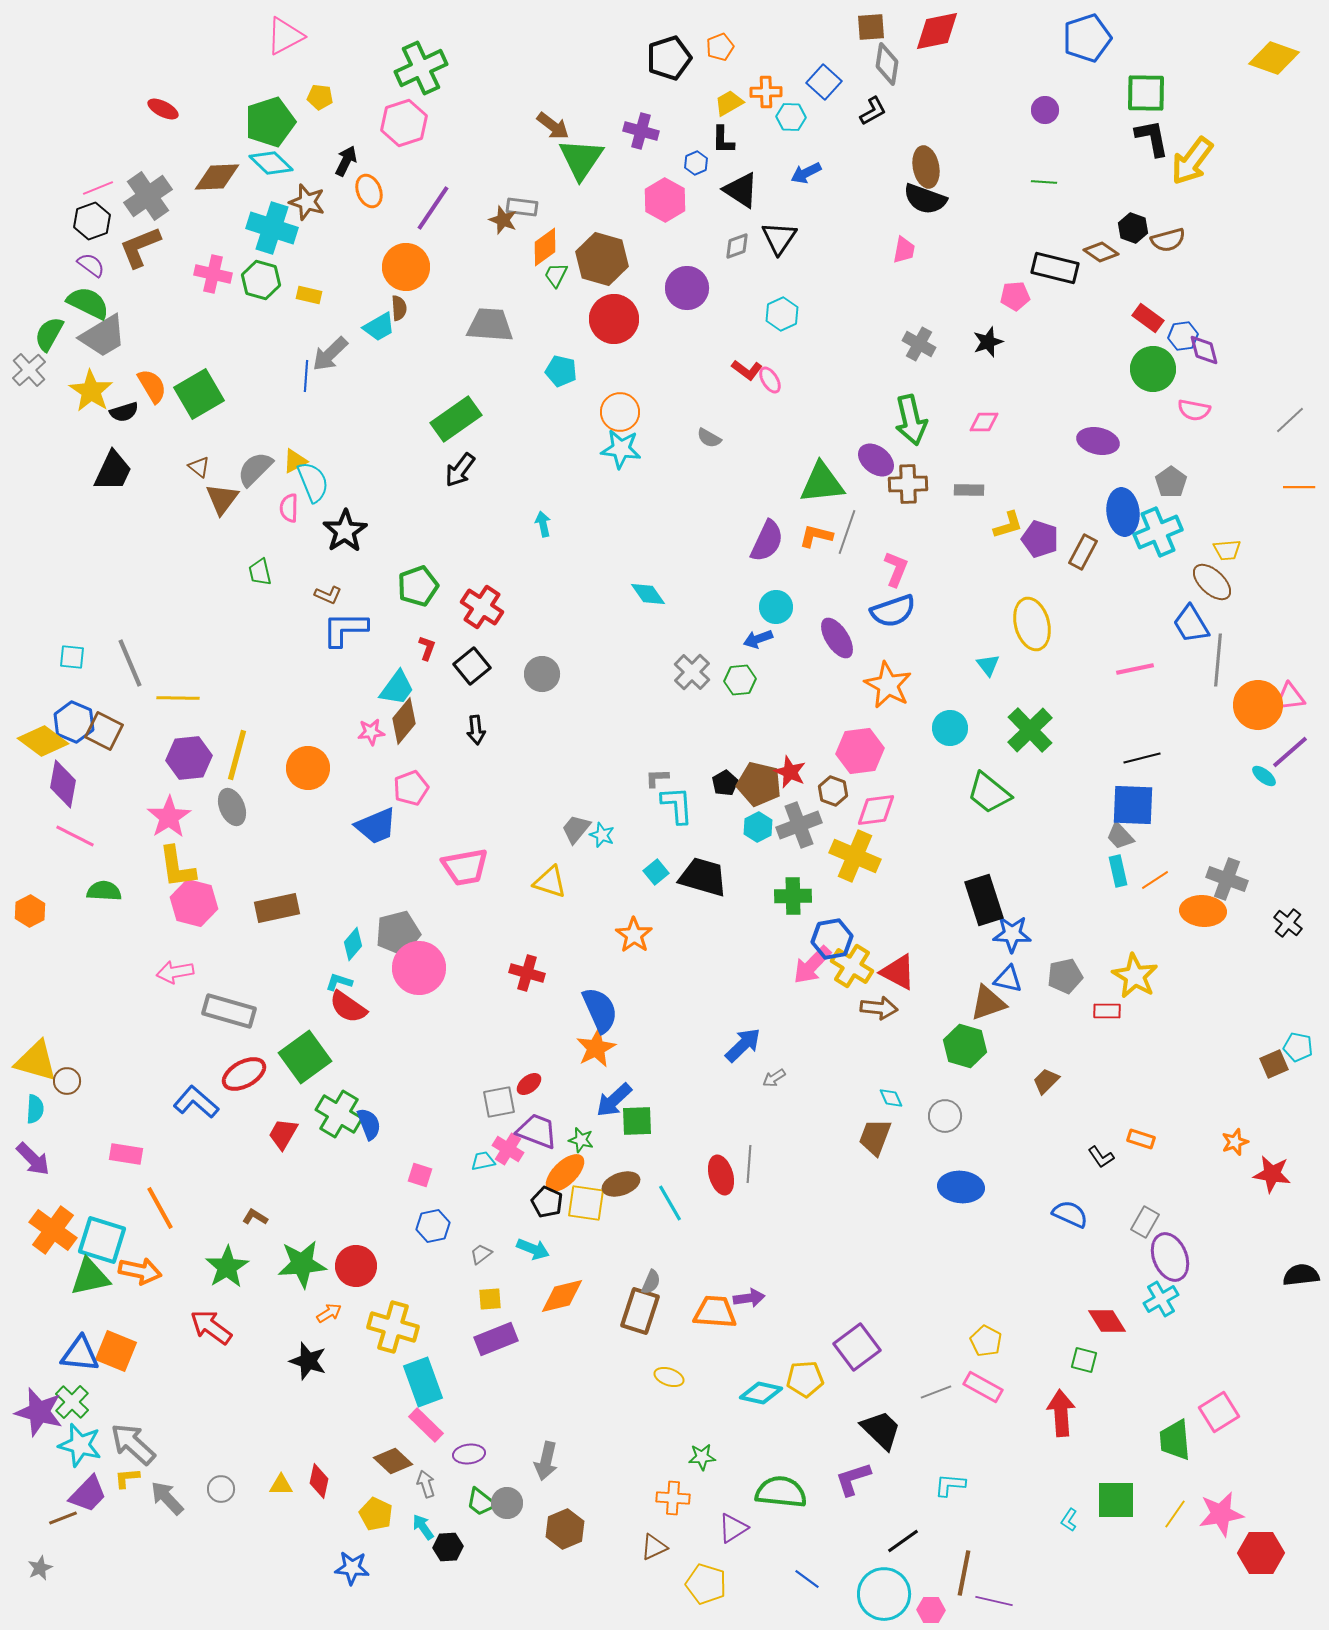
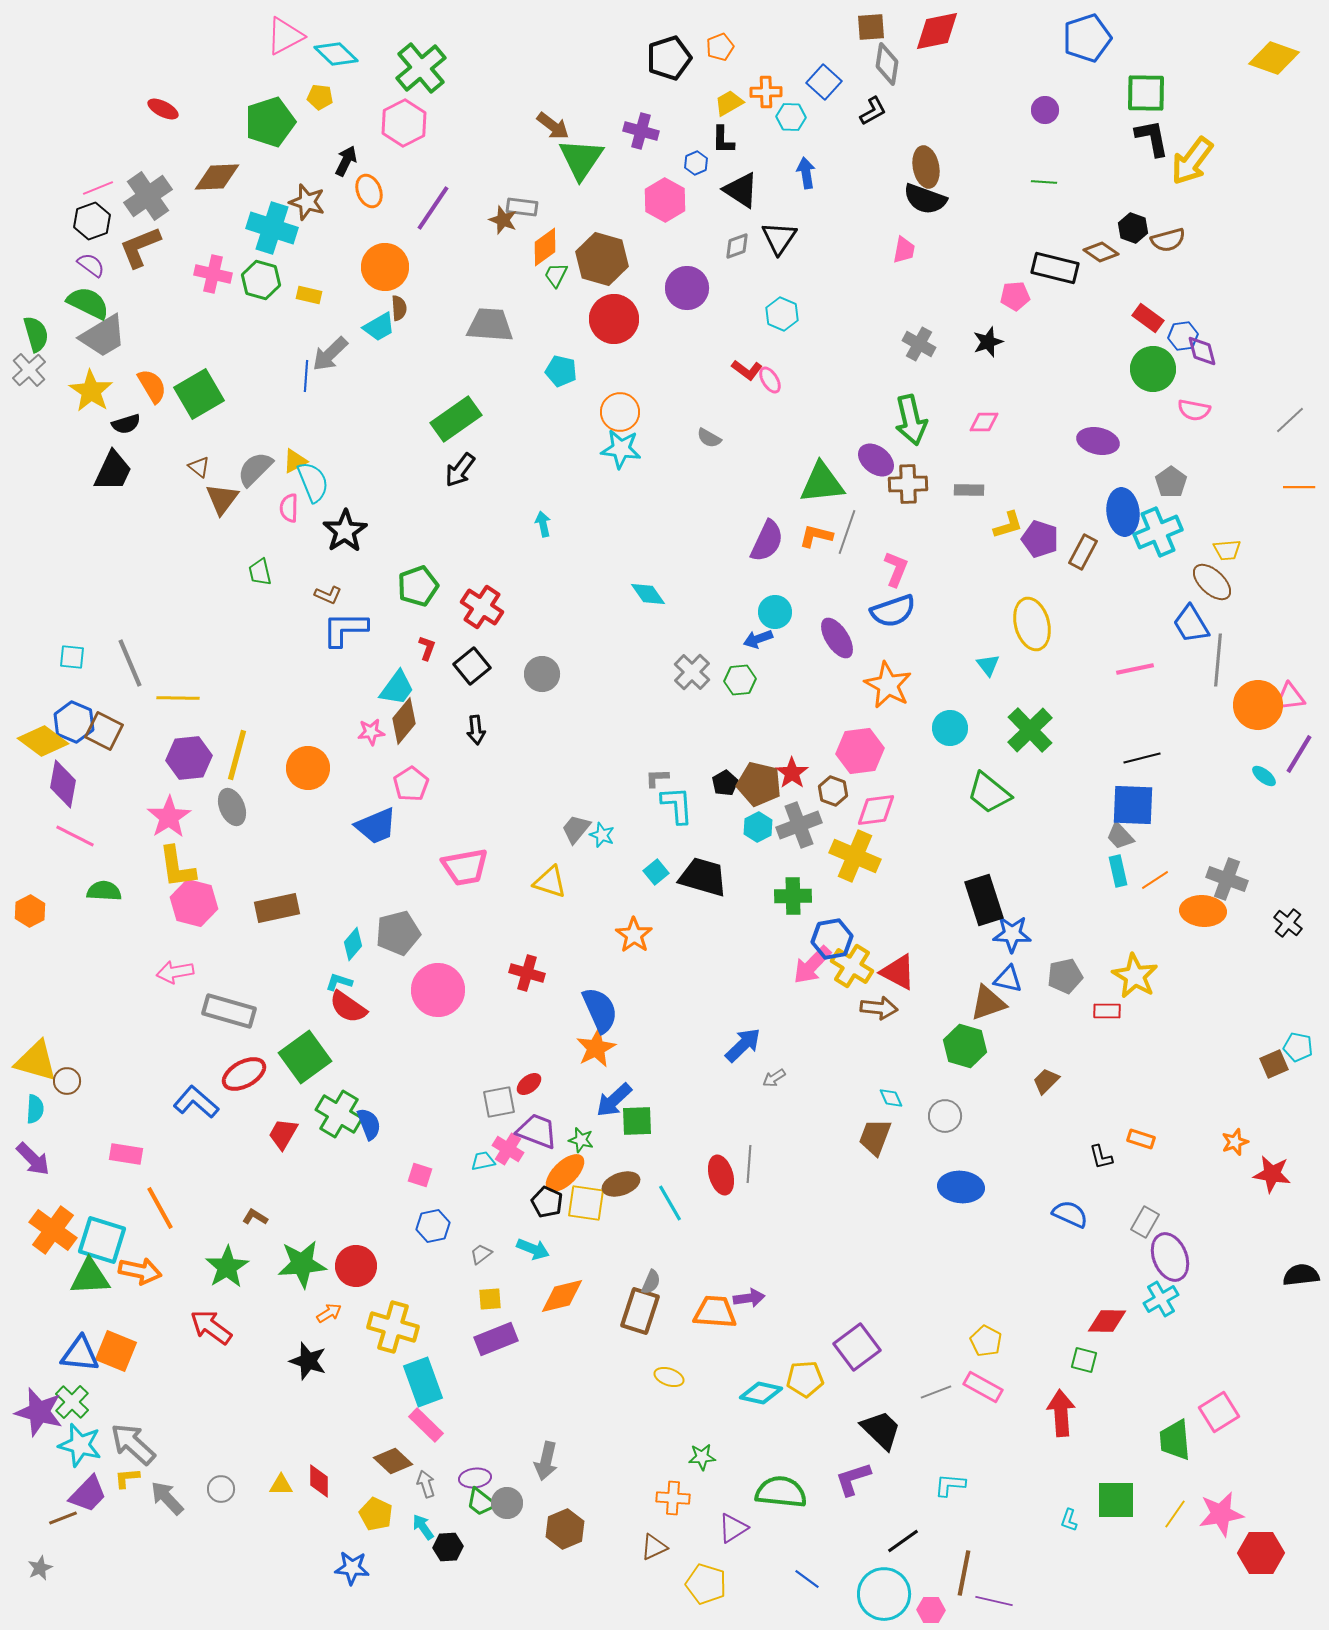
green cross at (421, 68): rotated 15 degrees counterclockwise
pink hexagon at (404, 123): rotated 9 degrees counterclockwise
cyan diamond at (271, 163): moved 65 px right, 109 px up
blue arrow at (806, 173): rotated 108 degrees clockwise
orange circle at (406, 267): moved 21 px left
cyan hexagon at (782, 314): rotated 12 degrees counterclockwise
green semicircle at (49, 334): moved 13 px left; rotated 135 degrees clockwise
purple diamond at (1204, 350): moved 2 px left, 1 px down
black semicircle at (124, 412): moved 2 px right, 12 px down
cyan circle at (776, 607): moved 1 px left, 5 px down
purple line at (1290, 752): moved 9 px right, 2 px down; rotated 18 degrees counterclockwise
red star at (790, 772): moved 2 px right, 1 px down; rotated 12 degrees clockwise
pink pentagon at (411, 788): moved 4 px up; rotated 12 degrees counterclockwise
pink circle at (419, 968): moved 19 px right, 22 px down
black L-shape at (1101, 1157): rotated 20 degrees clockwise
green triangle at (90, 1277): rotated 9 degrees clockwise
red diamond at (1107, 1321): rotated 57 degrees counterclockwise
purple ellipse at (469, 1454): moved 6 px right, 24 px down
red diamond at (319, 1481): rotated 12 degrees counterclockwise
cyan L-shape at (1069, 1520): rotated 15 degrees counterclockwise
